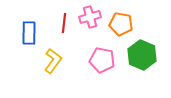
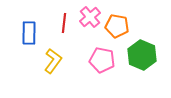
pink cross: rotated 25 degrees counterclockwise
orange pentagon: moved 4 px left, 2 px down
